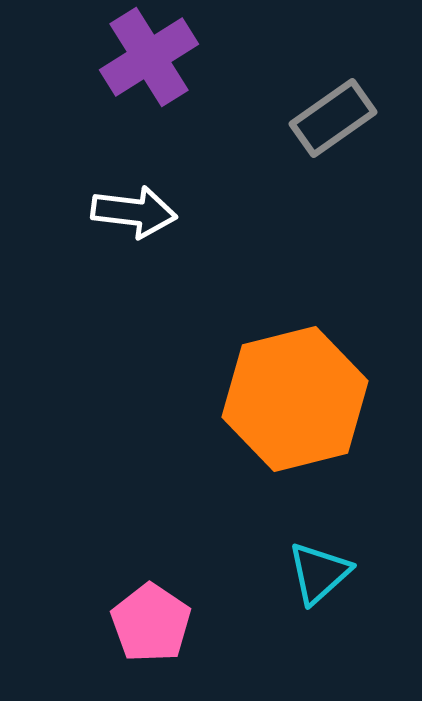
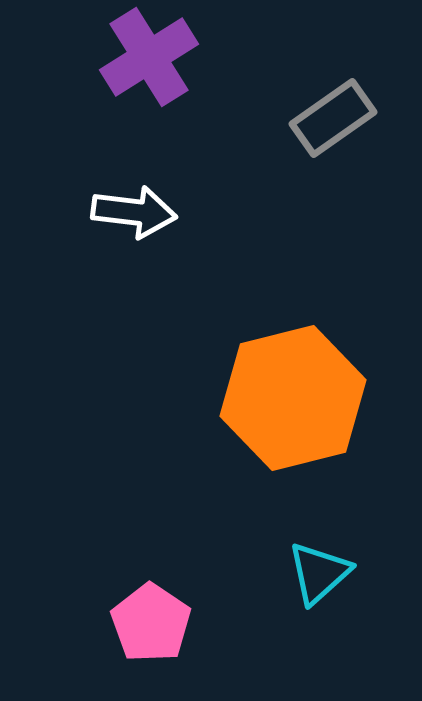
orange hexagon: moved 2 px left, 1 px up
